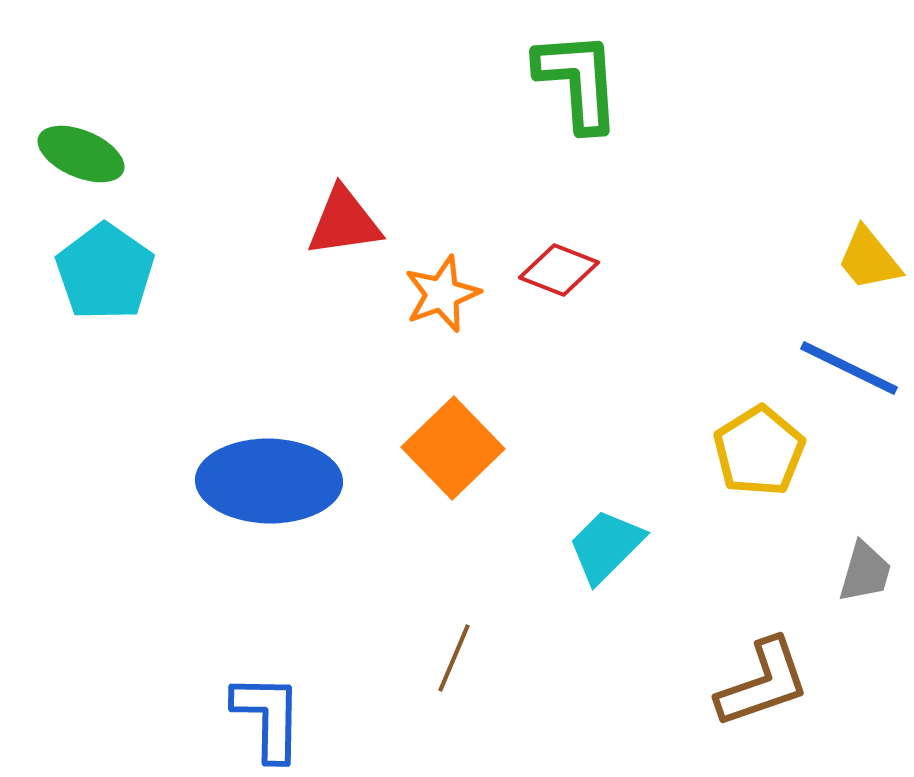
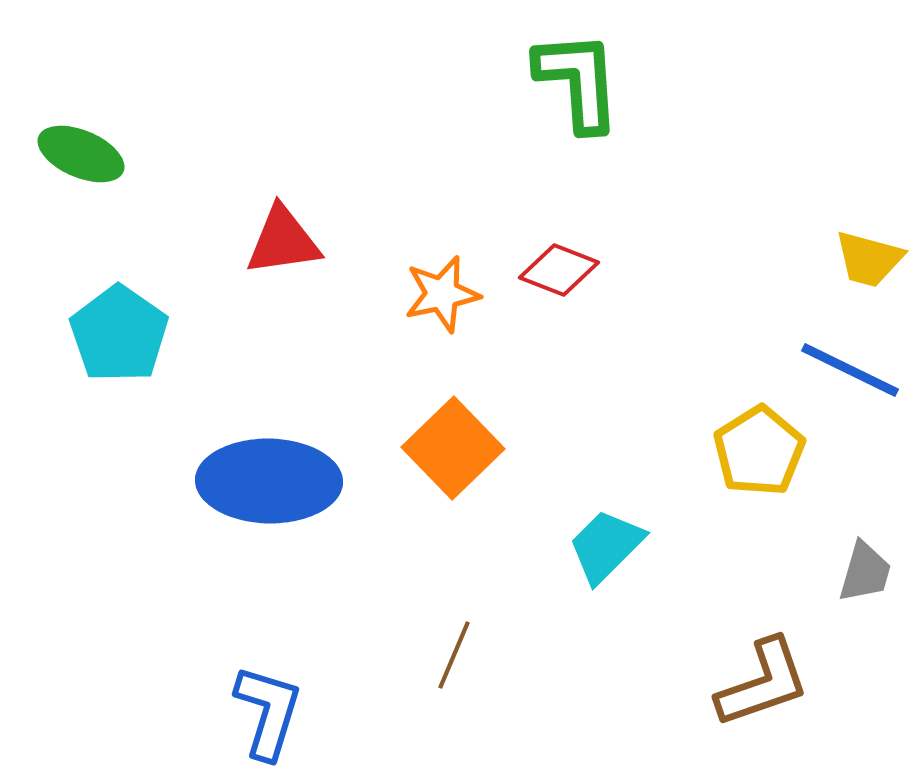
red triangle: moved 61 px left, 19 px down
yellow trapezoid: rotated 36 degrees counterclockwise
cyan pentagon: moved 14 px right, 62 px down
orange star: rotated 8 degrees clockwise
blue line: moved 1 px right, 2 px down
brown line: moved 3 px up
blue L-shape: moved 5 px up; rotated 16 degrees clockwise
